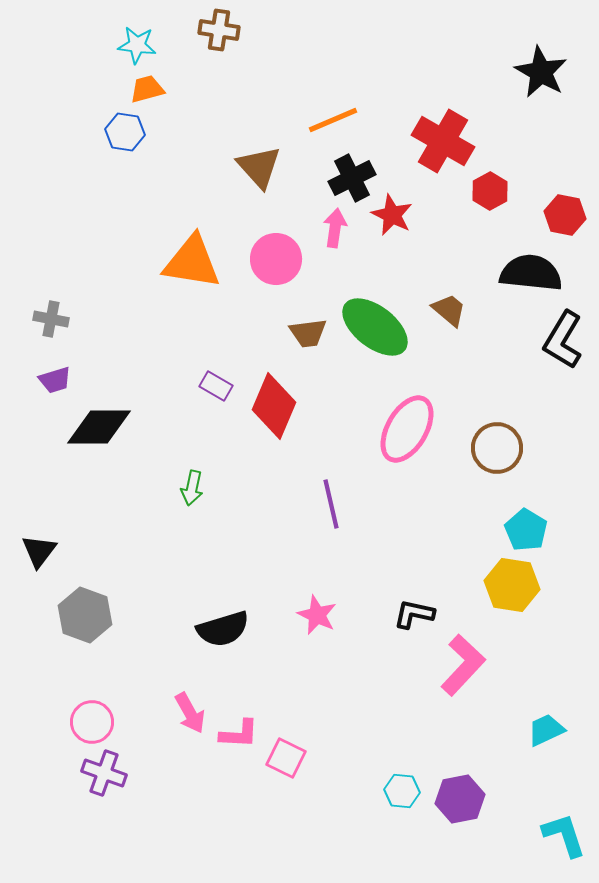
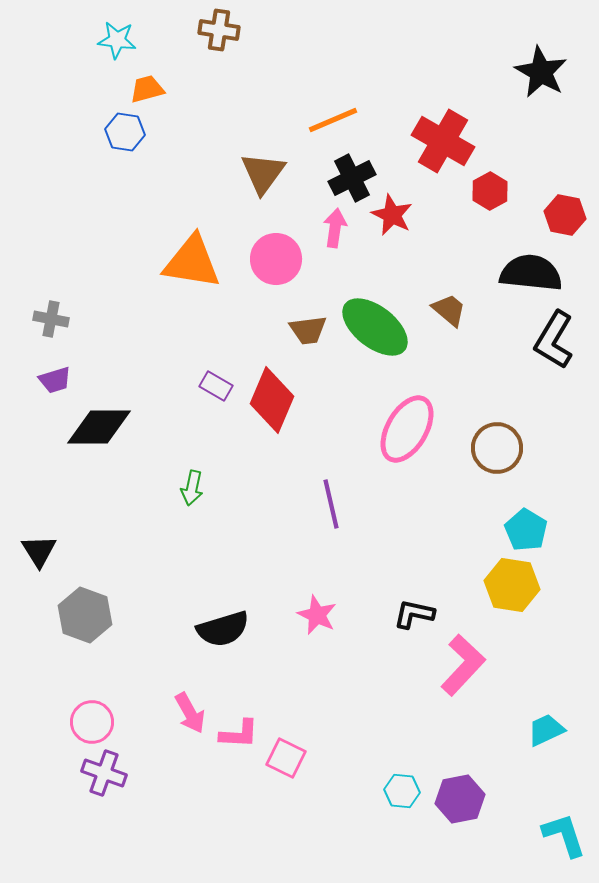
cyan star at (137, 45): moved 20 px left, 5 px up
brown triangle at (259, 167): moved 4 px right, 6 px down; rotated 18 degrees clockwise
brown trapezoid at (308, 333): moved 3 px up
black L-shape at (563, 340): moved 9 px left
red diamond at (274, 406): moved 2 px left, 6 px up
black triangle at (39, 551): rotated 9 degrees counterclockwise
